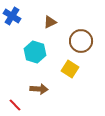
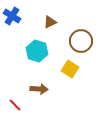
cyan hexagon: moved 2 px right, 1 px up
